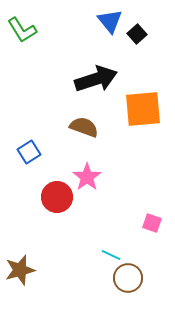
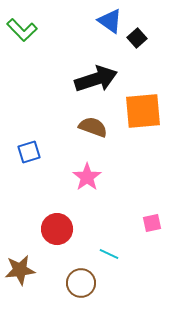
blue triangle: rotated 16 degrees counterclockwise
green L-shape: rotated 12 degrees counterclockwise
black square: moved 4 px down
orange square: moved 2 px down
brown semicircle: moved 9 px right
blue square: rotated 15 degrees clockwise
red circle: moved 32 px down
pink square: rotated 30 degrees counterclockwise
cyan line: moved 2 px left, 1 px up
brown star: rotated 8 degrees clockwise
brown circle: moved 47 px left, 5 px down
